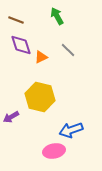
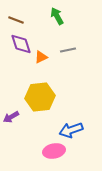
purple diamond: moved 1 px up
gray line: rotated 56 degrees counterclockwise
yellow hexagon: rotated 20 degrees counterclockwise
